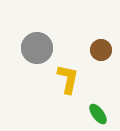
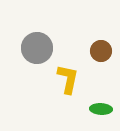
brown circle: moved 1 px down
green ellipse: moved 3 px right, 5 px up; rotated 50 degrees counterclockwise
